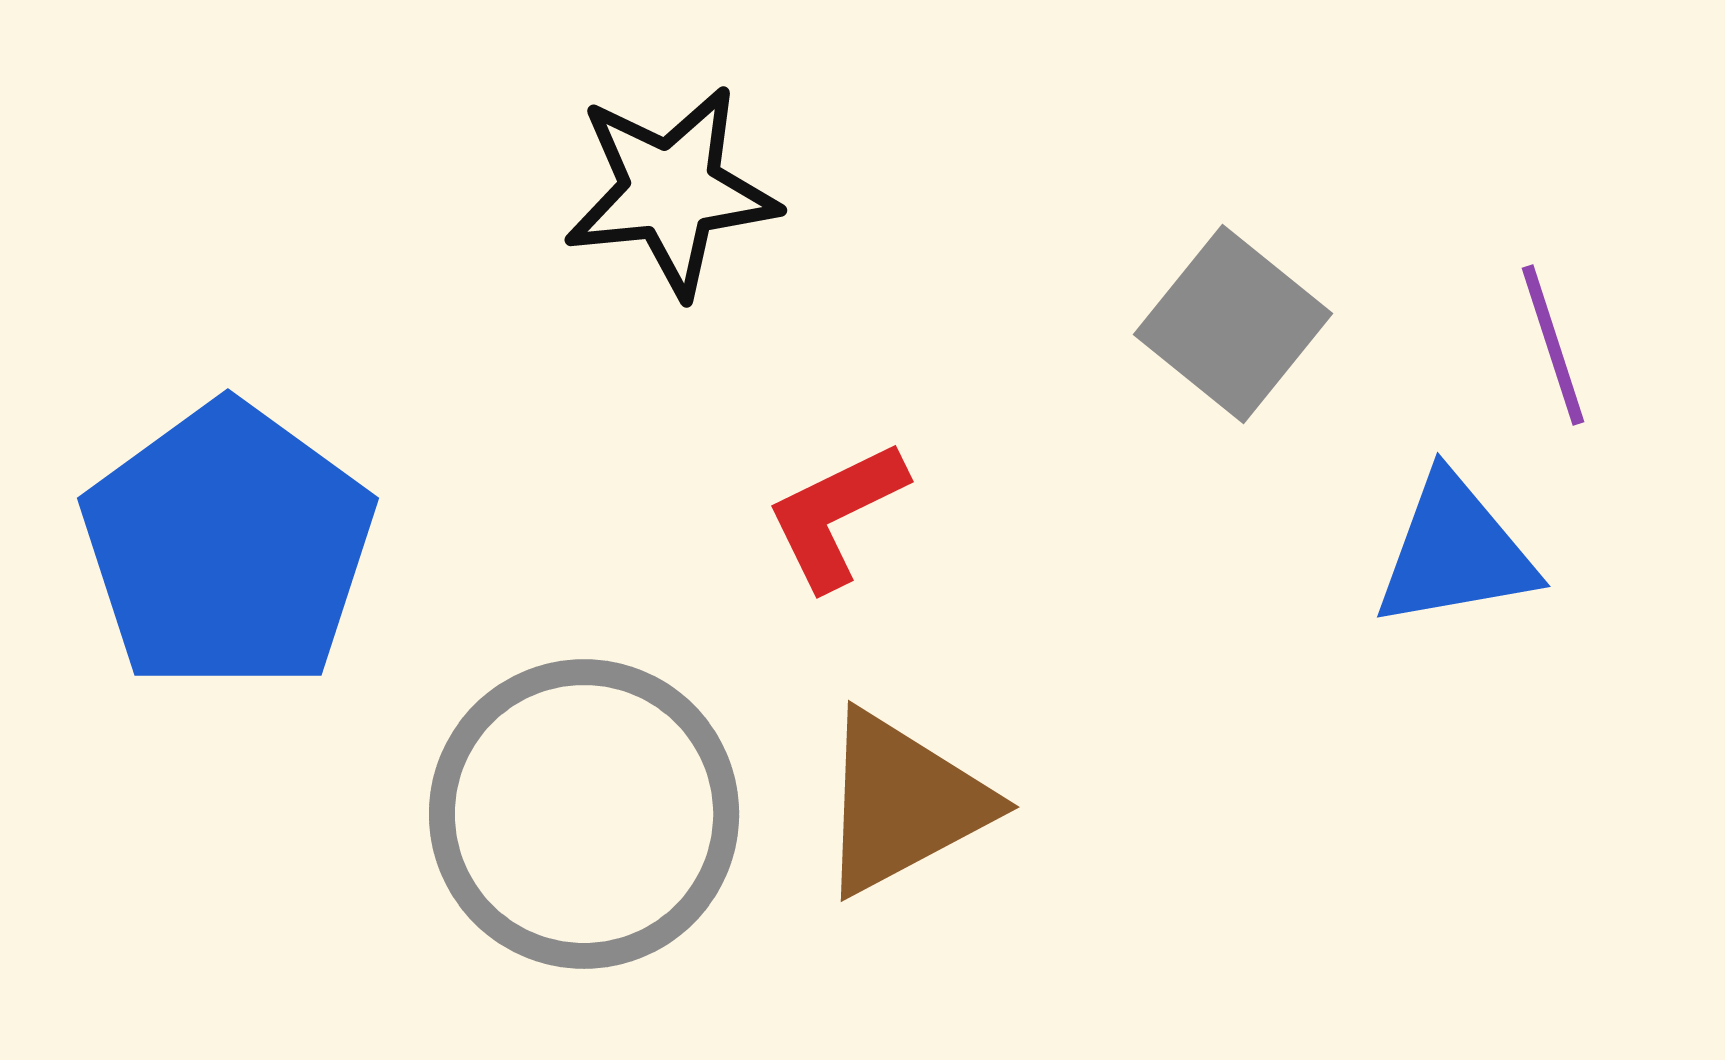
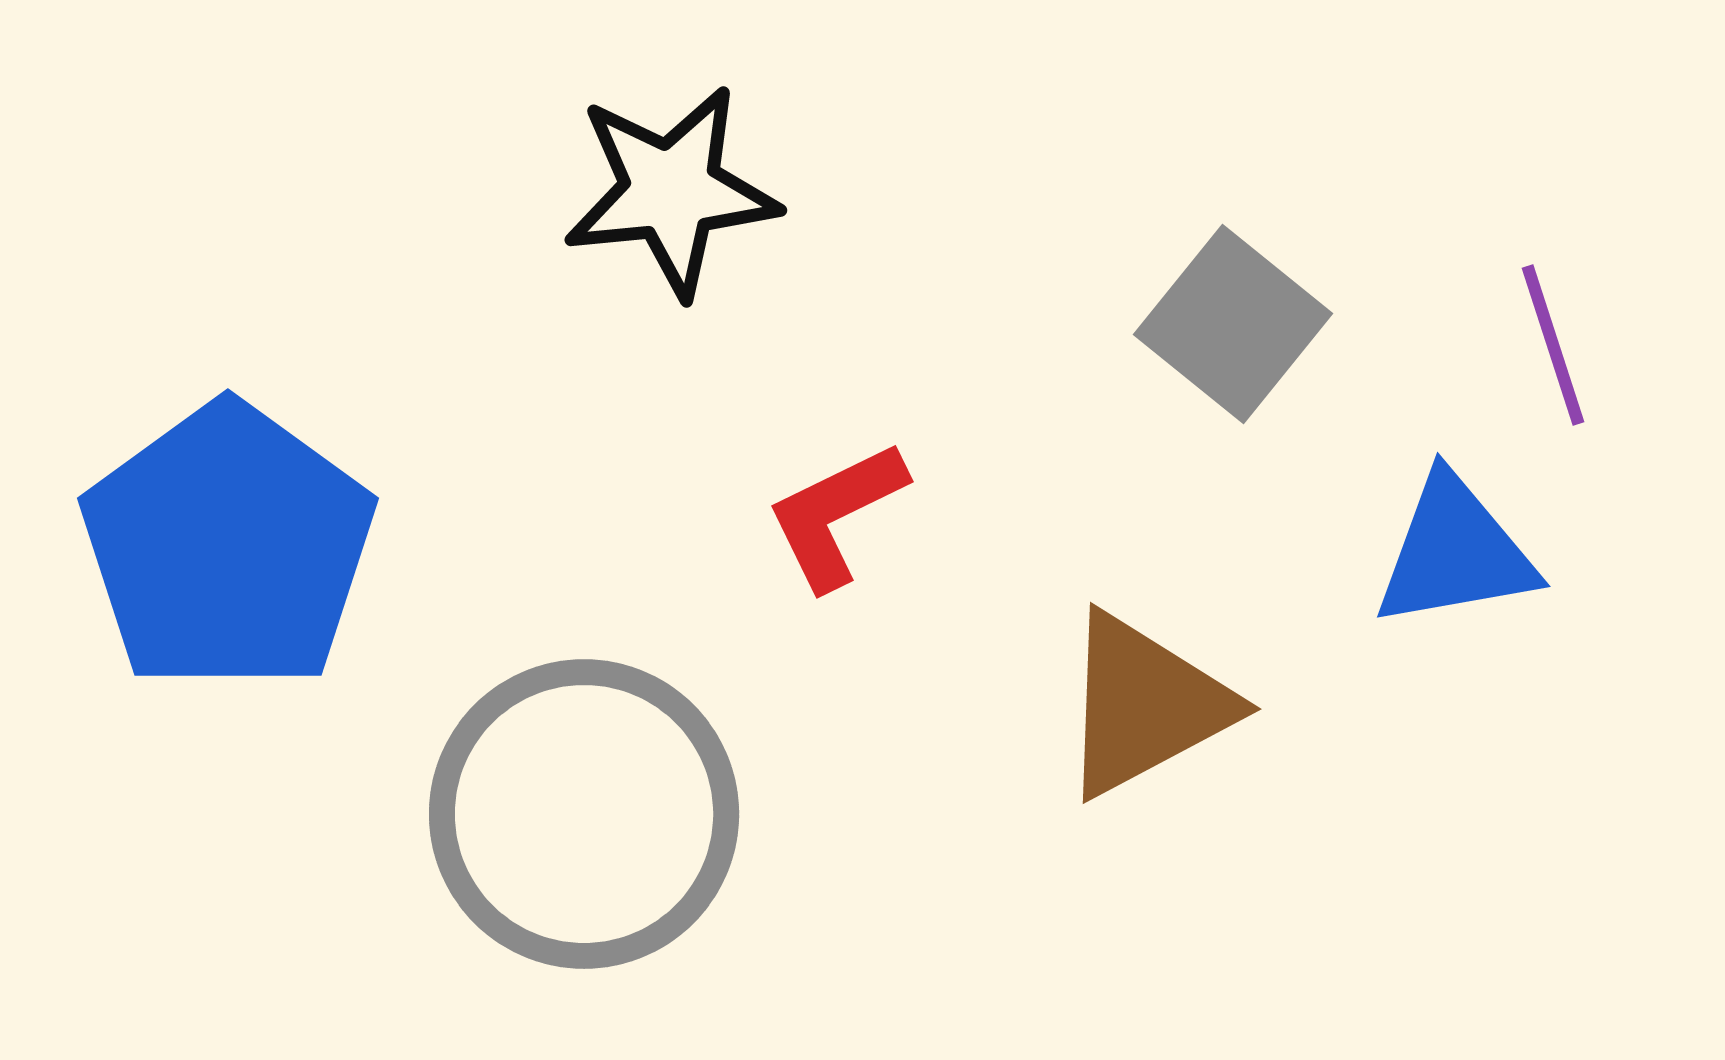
brown triangle: moved 242 px right, 98 px up
